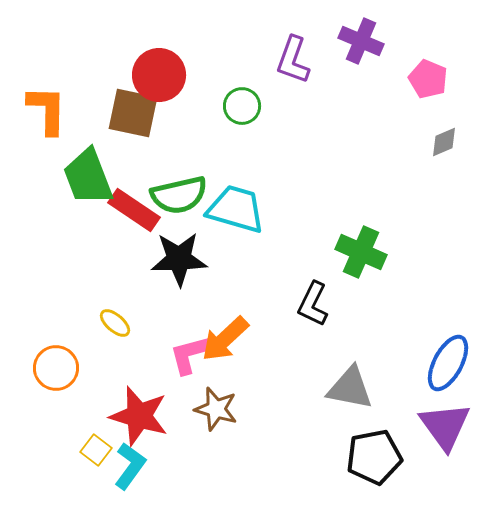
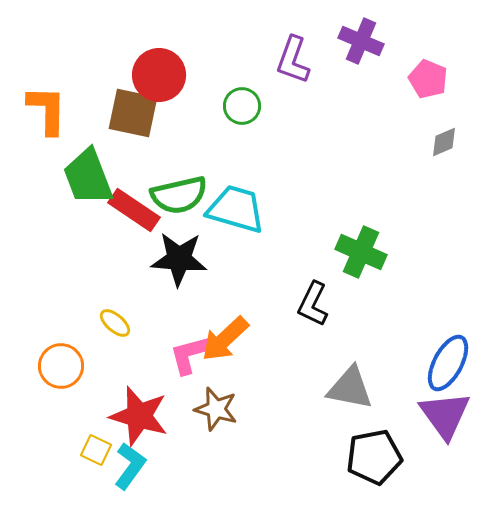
black star: rotated 6 degrees clockwise
orange circle: moved 5 px right, 2 px up
purple triangle: moved 11 px up
yellow square: rotated 12 degrees counterclockwise
